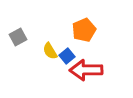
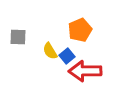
orange pentagon: moved 4 px left
gray square: rotated 30 degrees clockwise
red arrow: moved 1 px left, 1 px down
